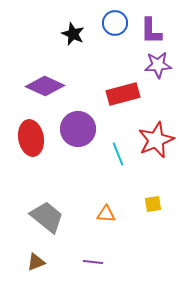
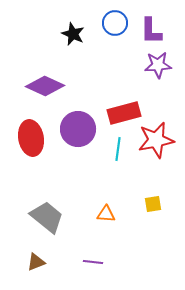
red rectangle: moved 1 px right, 19 px down
red star: rotated 12 degrees clockwise
cyan line: moved 5 px up; rotated 30 degrees clockwise
